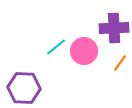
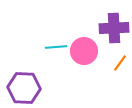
cyan line: rotated 35 degrees clockwise
